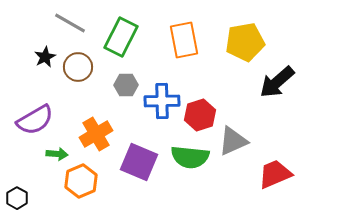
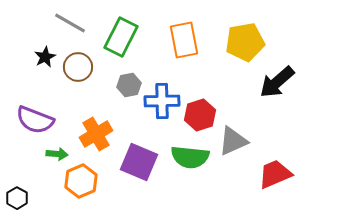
gray hexagon: moved 3 px right; rotated 10 degrees counterclockwise
purple semicircle: rotated 51 degrees clockwise
